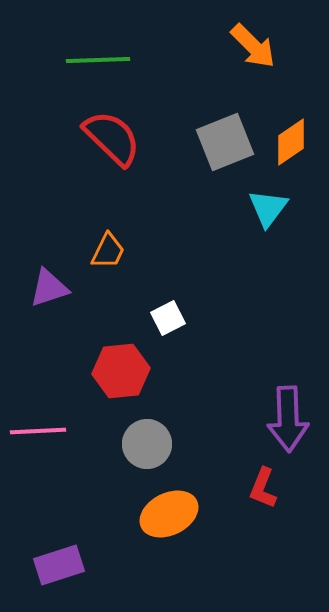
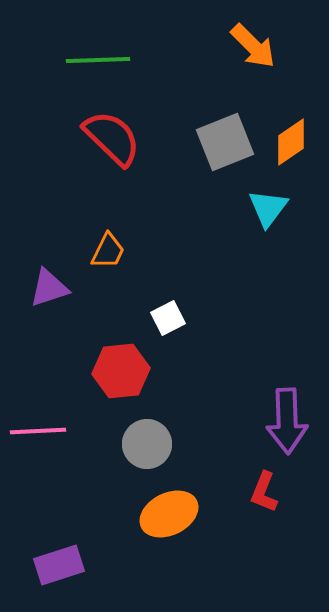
purple arrow: moved 1 px left, 2 px down
red L-shape: moved 1 px right, 4 px down
